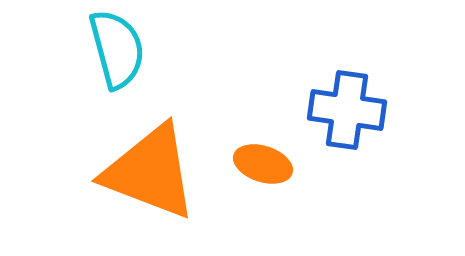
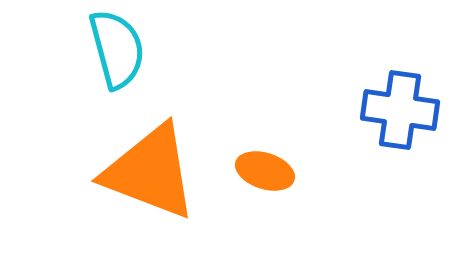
blue cross: moved 53 px right
orange ellipse: moved 2 px right, 7 px down
